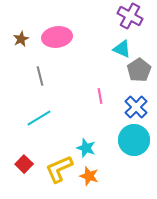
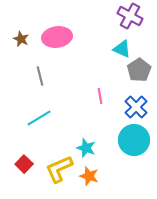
brown star: rotated 21 degrees counterclockwise
